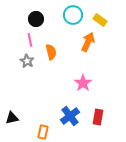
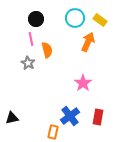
cyan circle: moved 2 px right, 3 px down
pink line: moved 1 px right, 1 px up
orange semicircle: moved 4 px left, 2 px up
gray star: moved 1 px right, 2 px down
orange rectangle: moved 10 px right
